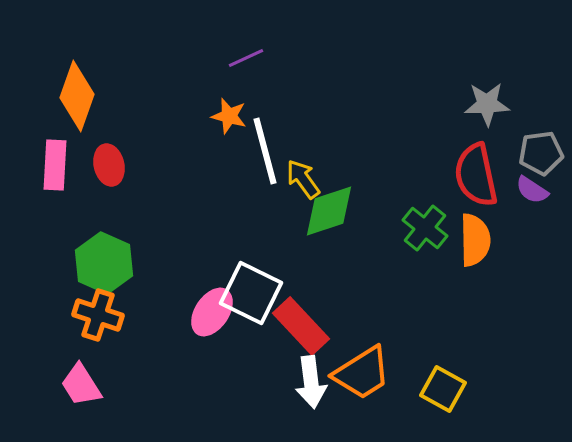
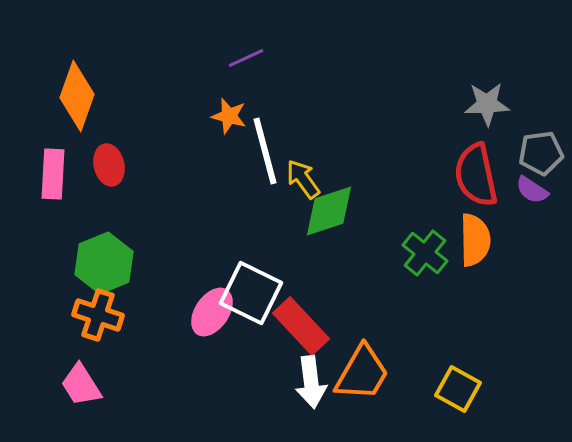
pink rectangle: moved 2 px left, 9 px down
green cross: moved 25 px down
green hexagon: rotated 14 degrees clockwise
orange trapezoid: rotated 28 degrees counterclockwise
yellow square: moved 15 px right
